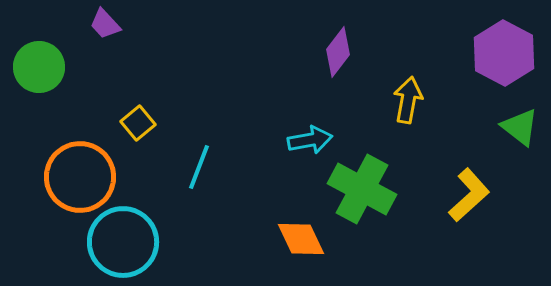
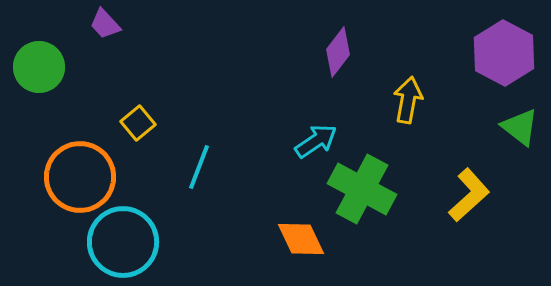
cyan arrow: moved 6 px right, 1 px down; rotated 24 degrees counterclockwise
